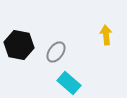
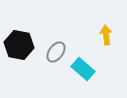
cyan rectangle: moved 14 px right, 14 px up
